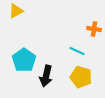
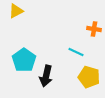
cyan line: moved 1 px left, 1 px down
yellow pentagon: moved 8 px right
